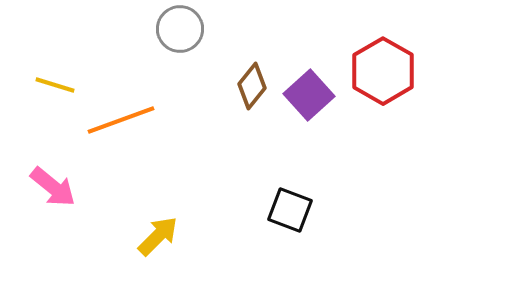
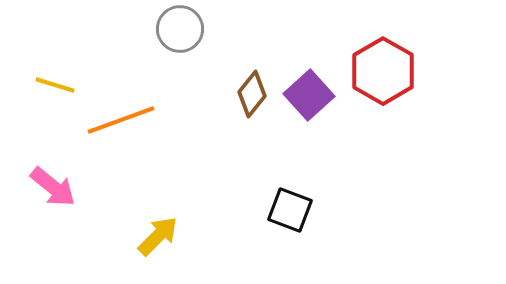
brown diamond: moved 8 px down
